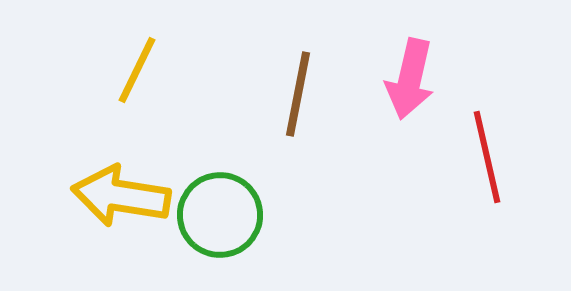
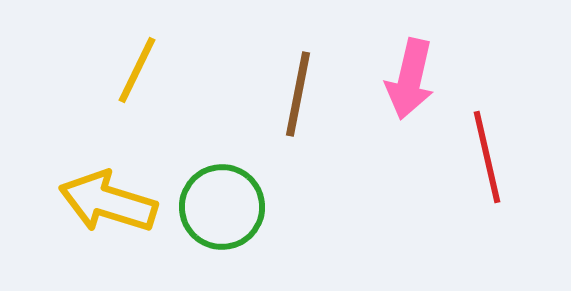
yellow arrow: moved 13 px left, 6 px down; rotated 8 degrees clockwise
green circle: moved 2 px right, 8 px up
